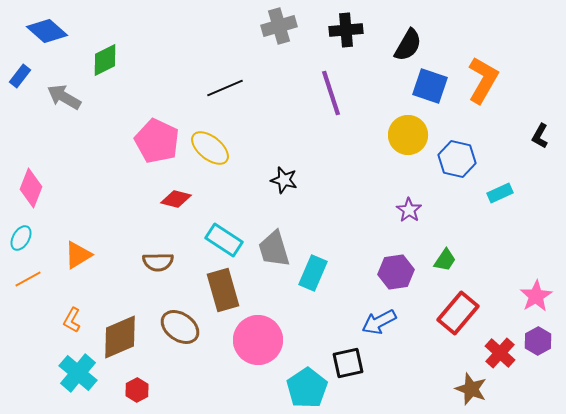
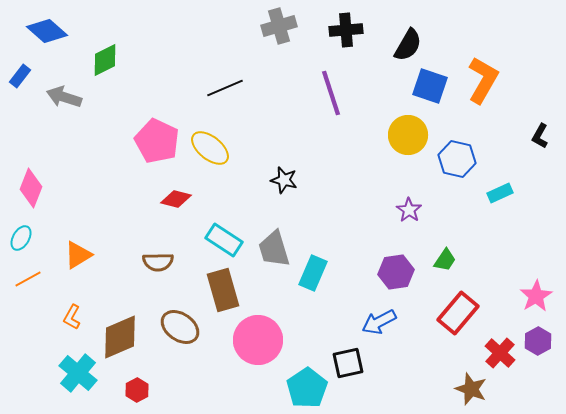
gray arrow at (64, 97): rotated 12 degrees counterclockwise
orange L-shape at (72, 320): moved 3 px up
